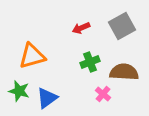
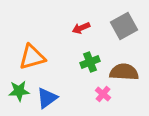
gray square: moved 2 px right
orange triangle: moved 1 px down
green star: rotated 20 degrees counterclockwise
